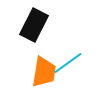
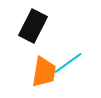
black rectangle: moved 1 px left, 1 px down
